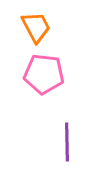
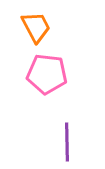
pink pentagon: moved 3 px right
